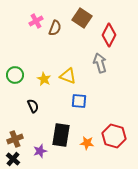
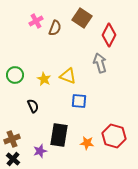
black rectangle: moved 2 px left
brown cross: moved 3 px left
